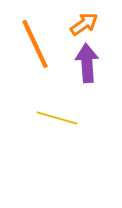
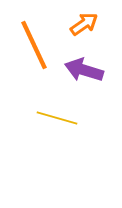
orange line: moved 1 px left, 1 px down
purple arrow: moved 3 px left, 7 px down; rotated 69 degrees counterclockwise
